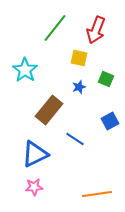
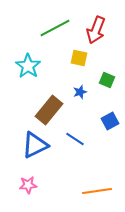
green line: rotated 24 degrees clockwise
cyan star: moved 3 px right, 4 px up
green square: moved 1 px right, 1 px down
blue star: moved 1 px right, 5 px down
blue triangle: moved 9 px up
pink star: moved 6 px left, 2 px up
orange line: moved 3 px up
